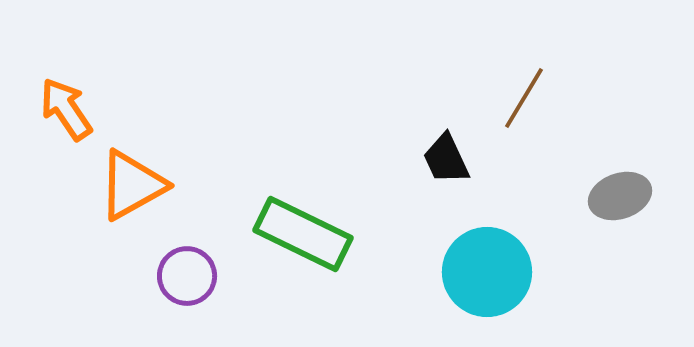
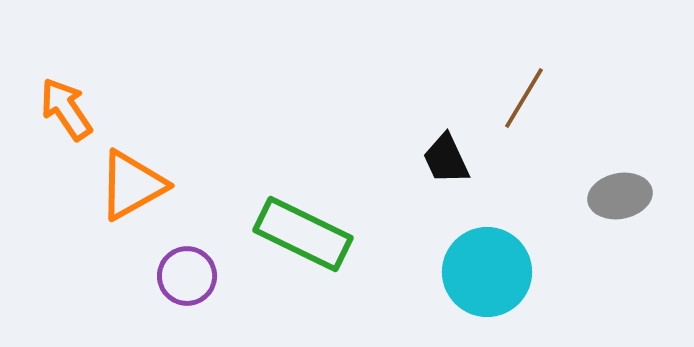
gray ellipse: rotated 8 degrees clockwise
